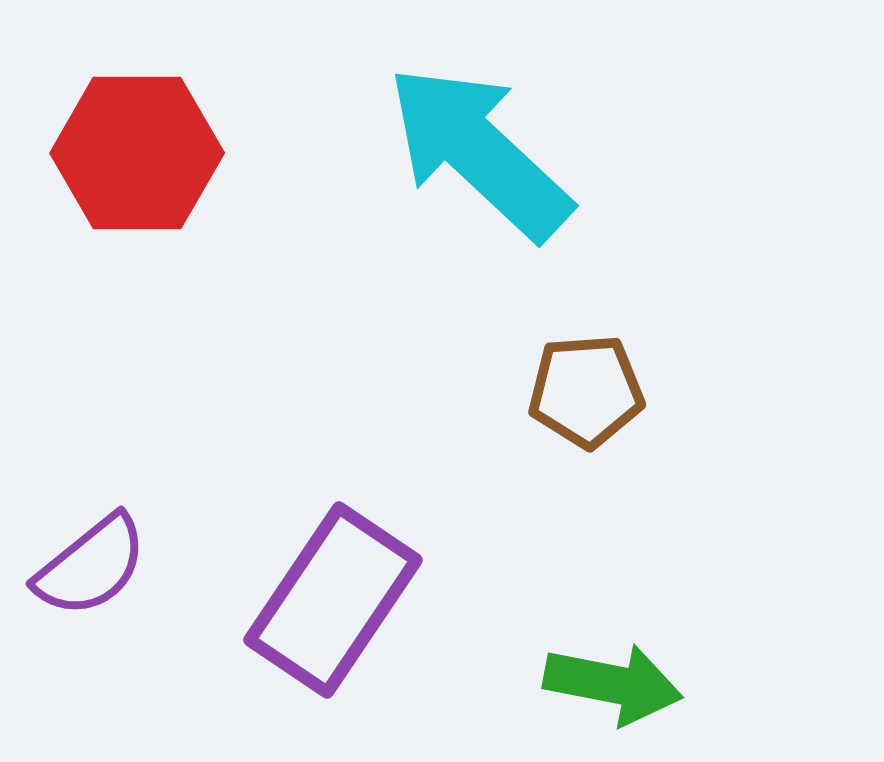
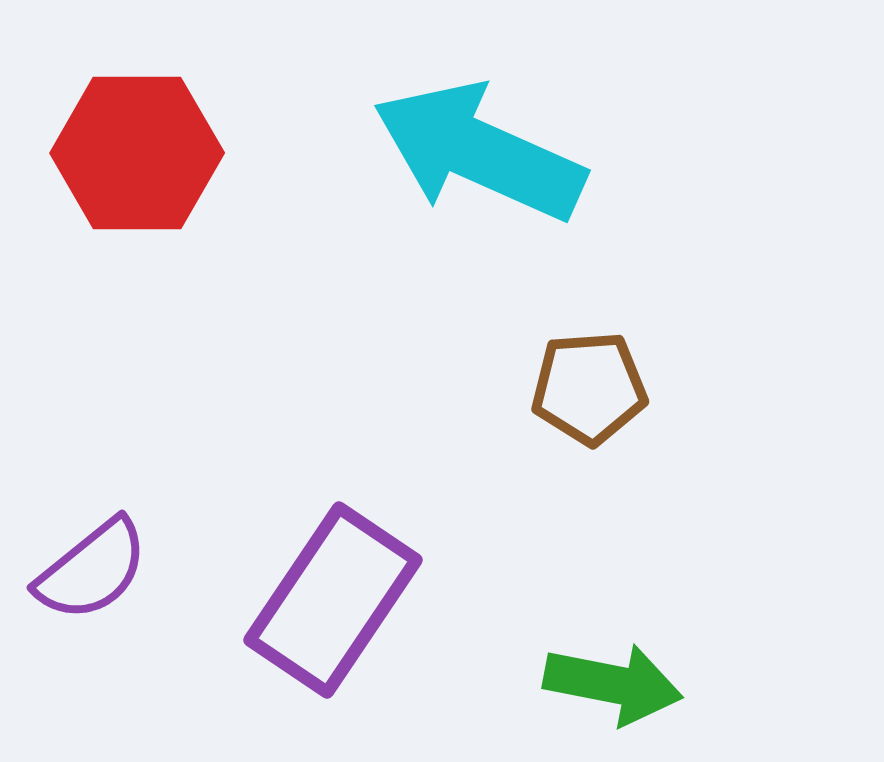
cyan arrow: rotated 19 degrees counterclockwise
brown pentagon: moved 3 px right, 3 px up
purple semicircle: moved 1 px right, 4 px down
